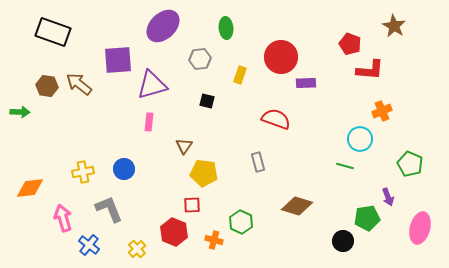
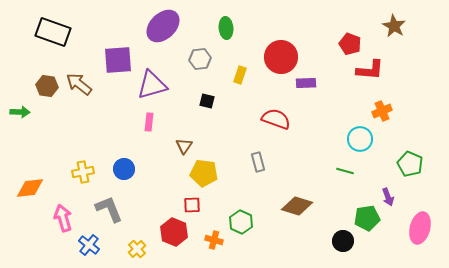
green line at (345, 166): moved 5 px down
